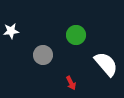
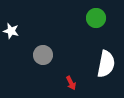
white star: rotated 21 degrees clockwise
green circle: moved 20 px right, 17 px up
white semicircle: rotated 52 degrees clockwise
